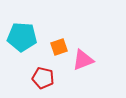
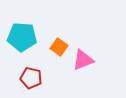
orange square: rotated 36 degrees counterclockwise
red pentagon: moved 12 px left
